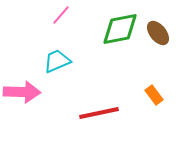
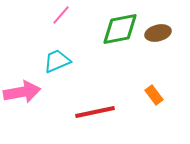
brown ellipse: rotated 65 degrees counterclockwise
pink arrow: rotated 12 degrees counterclockwise
red line: moved 4 px left, 1 px up
